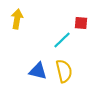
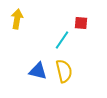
cyan line: rotated 12 degrees counterclockwise
